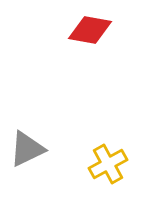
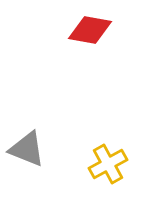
gray triangle: rotated 48 degrees clockwise
